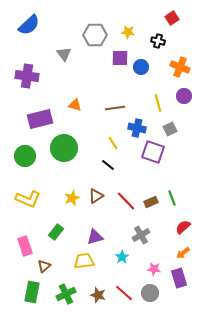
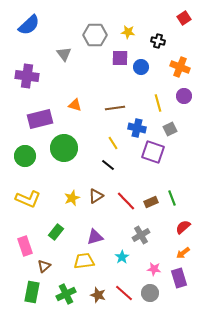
red square at (172, 18): moved 12 px right
